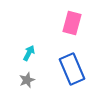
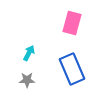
gray star: rotated 21 degrees clockwise
